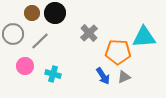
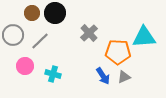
gray circle: moved 1 px down
